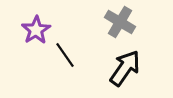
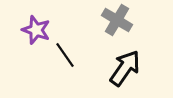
gray cross: moved 3 px left, 2 px up
purple star: rotated 20 degrees counterclockwise
